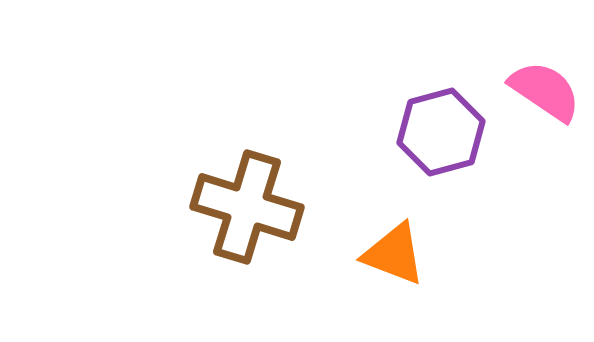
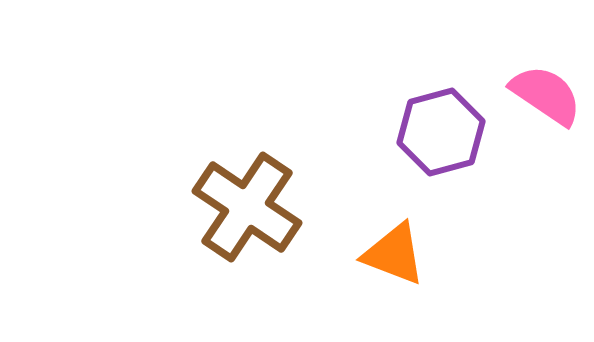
pink semicircle: moved 1 px right, 4 px down
brown cross: rotated 17 degrees clockwise
